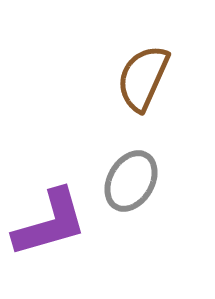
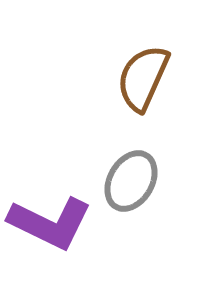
purple L-shape: rotated 42 degrees clockwise
